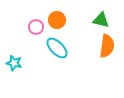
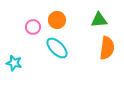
green triangle: moved 2 px left; rotated 18 degrees counterclockwise
pink circle: moved 3 px left
orange semicircle: moved 2 px down
